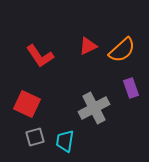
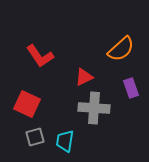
red triangle: moved 4 px left, 31 px down
orange semicircle: moved 1 px left, 1 px up
gray cross: rotated 32 degrees clockwise
